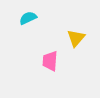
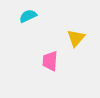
cyan semicircle: moved 2 px up
